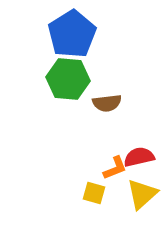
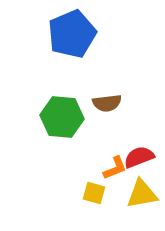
blue pentagon: rotated 9 degrees clockwise
green hexagon: moved 6 px left, 38 px down
red semicircle: rotated 8 degrees counterclockwise
yellow triangle: rotated 32 degrees clockwise
